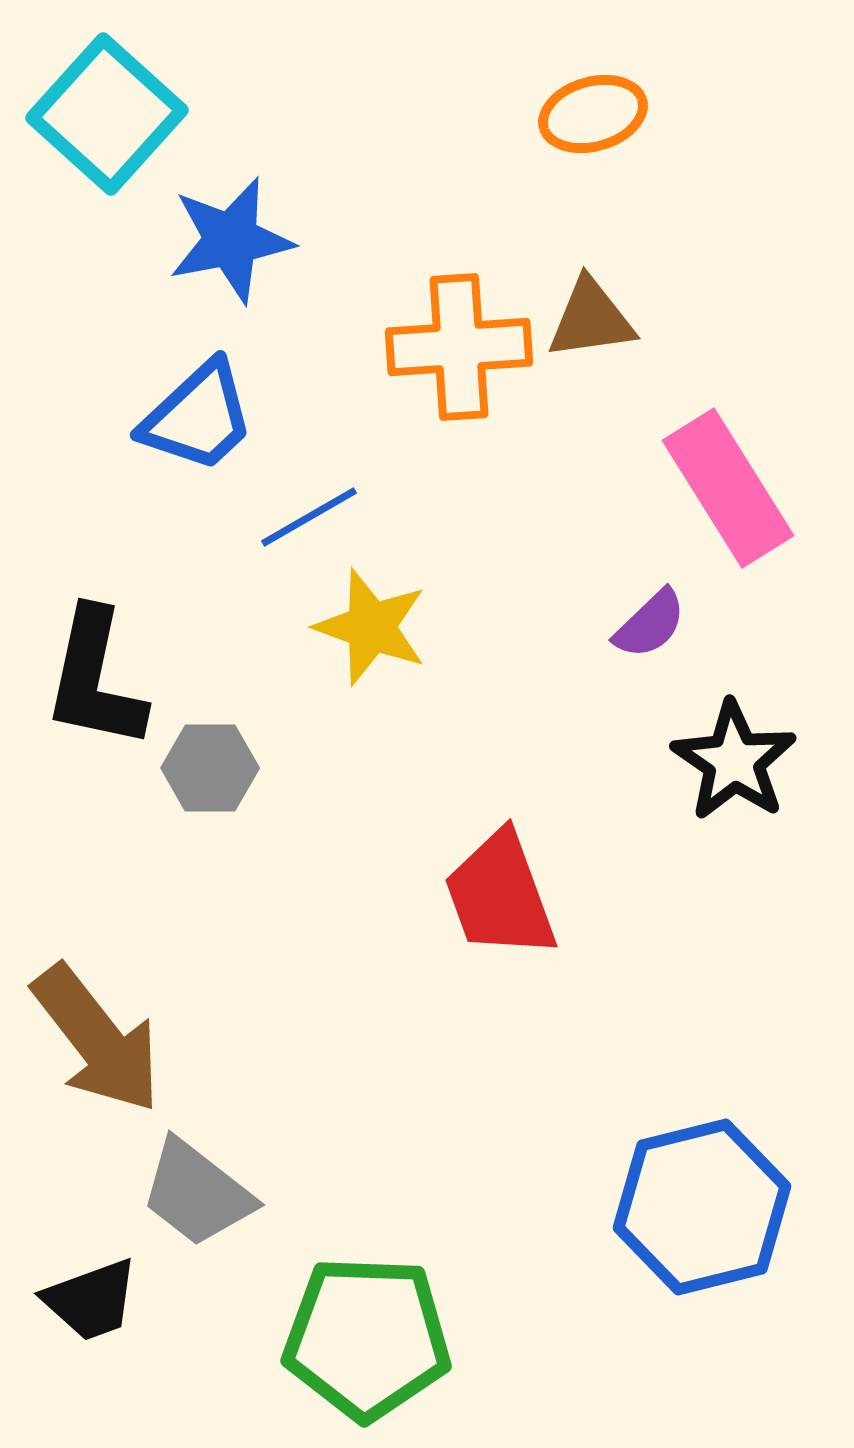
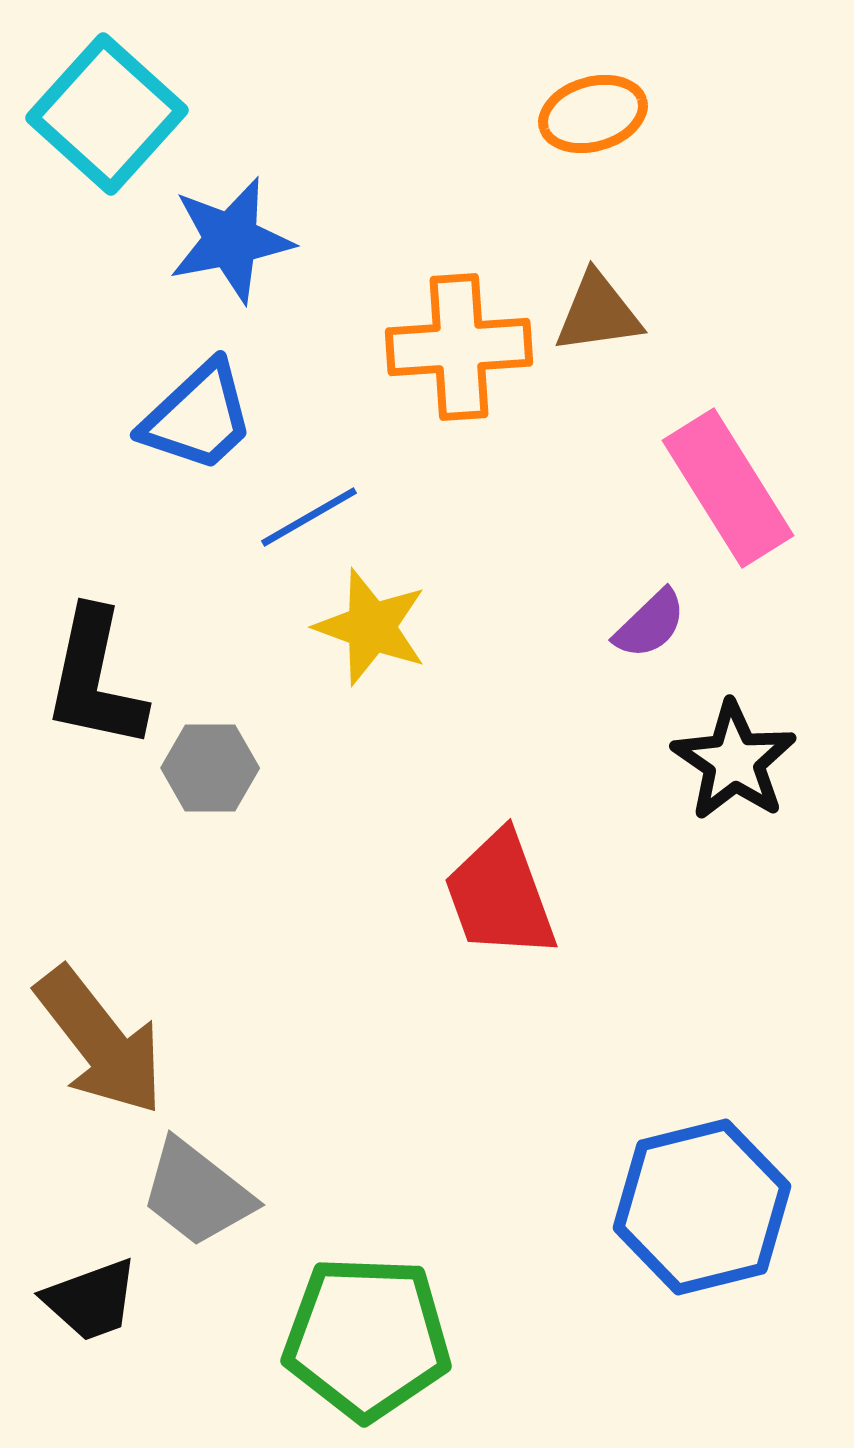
brown triangle: moved 7 px right, 6 px up
brown arrow: moved 3 px right, 2 px down
